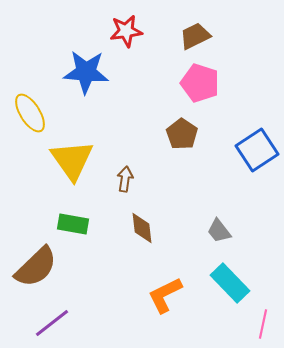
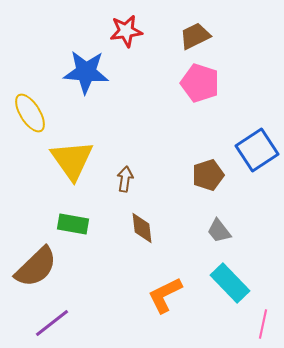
brown pentagon: moved 26 px right, 41 px down; rotated 20 degrees clockwise
